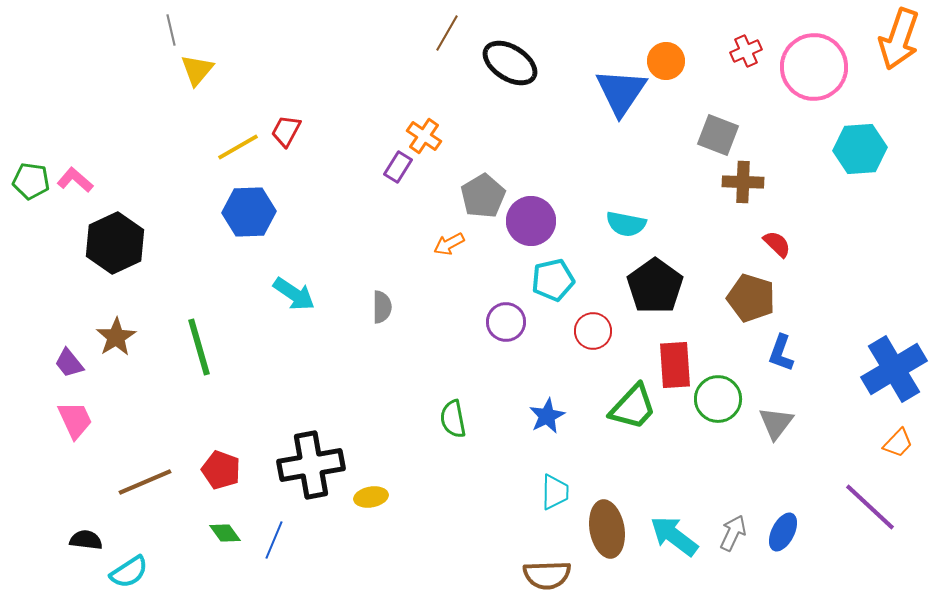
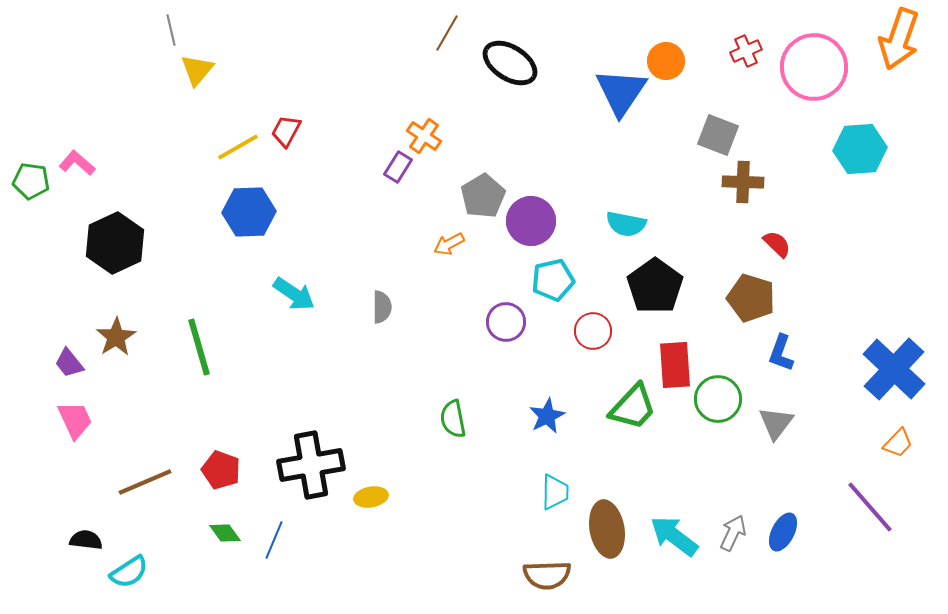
pink L-shape at (75, 180): moved 2 px right, 17 px up
blue cross at (894, 369): rotated 16 degrees counterclockwise
purple line at (870, 507): rotated 6 degrees clockwise
